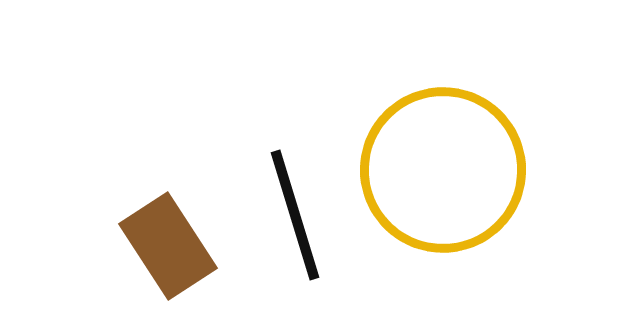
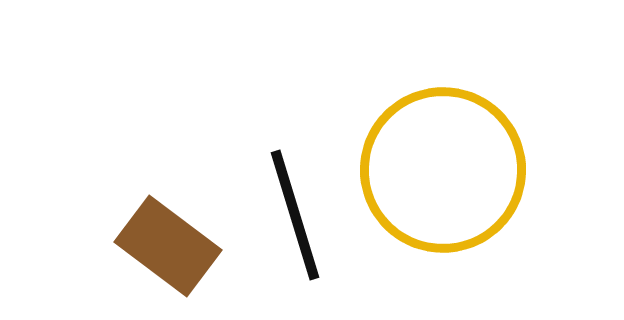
brown rectangle: rotated 20 degrees counterclockwise
